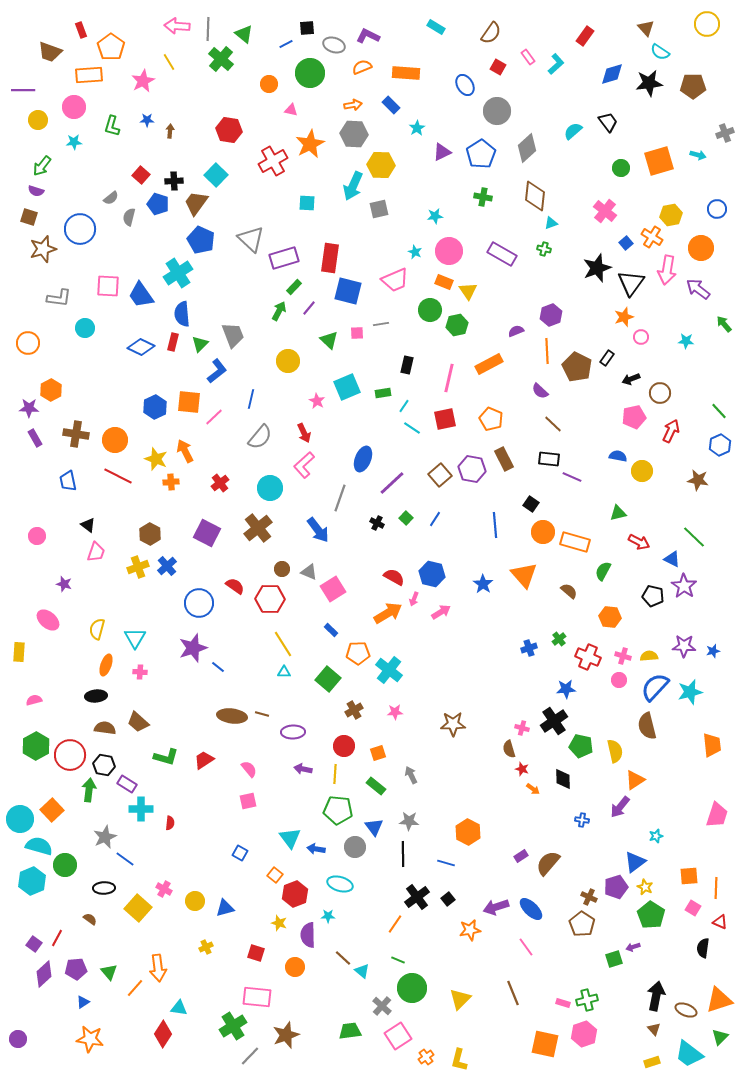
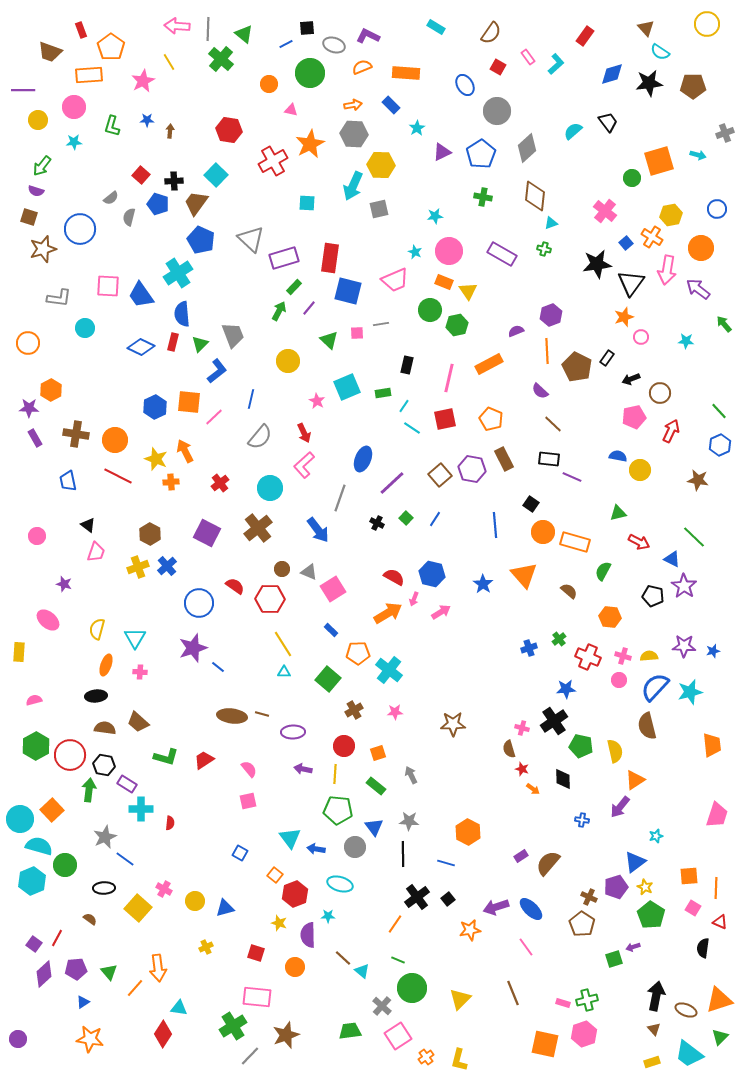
green circle at (621, 168): moved 11 px right, 10 px down
black star at (597, 268): moved 4 px up; rotated 12 degrees clockwise
yellow circle at (642, 471): moved 2 px left, 1 px up
